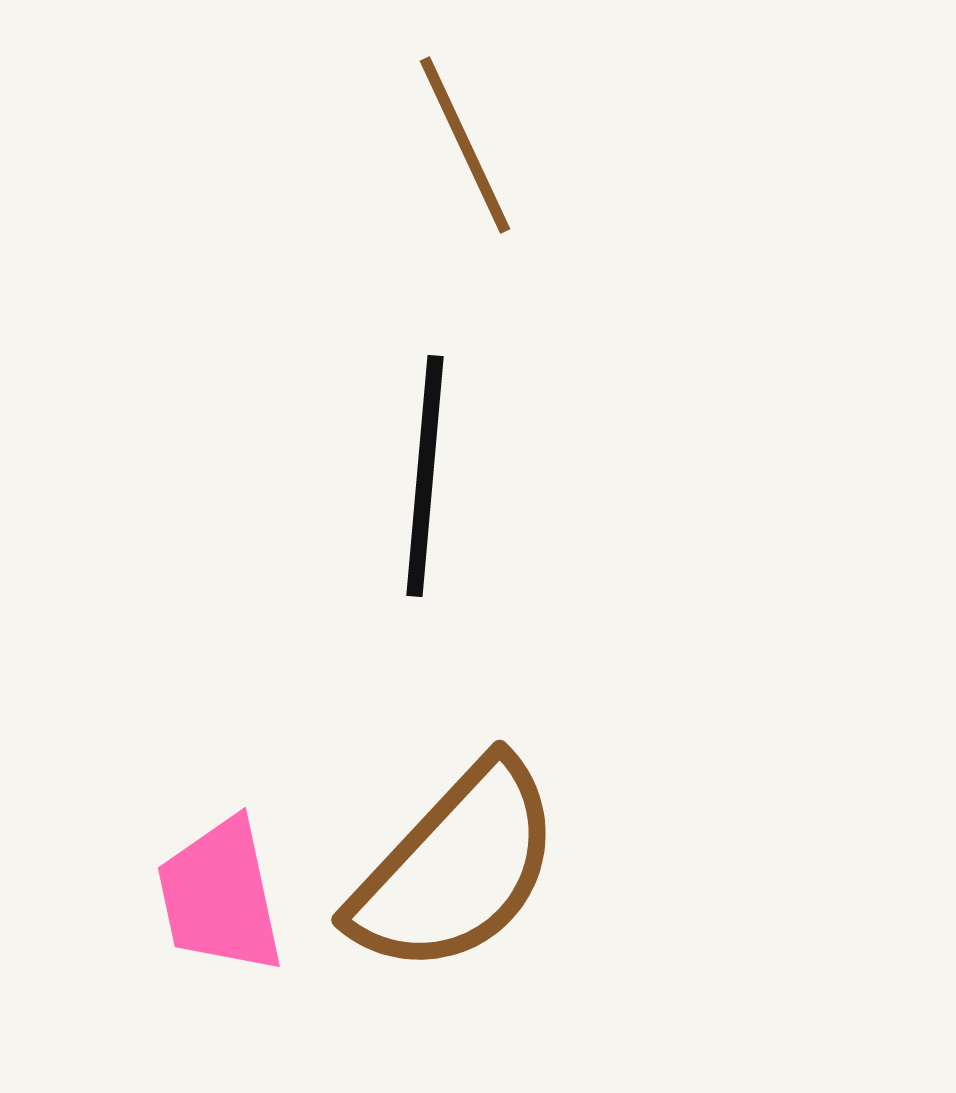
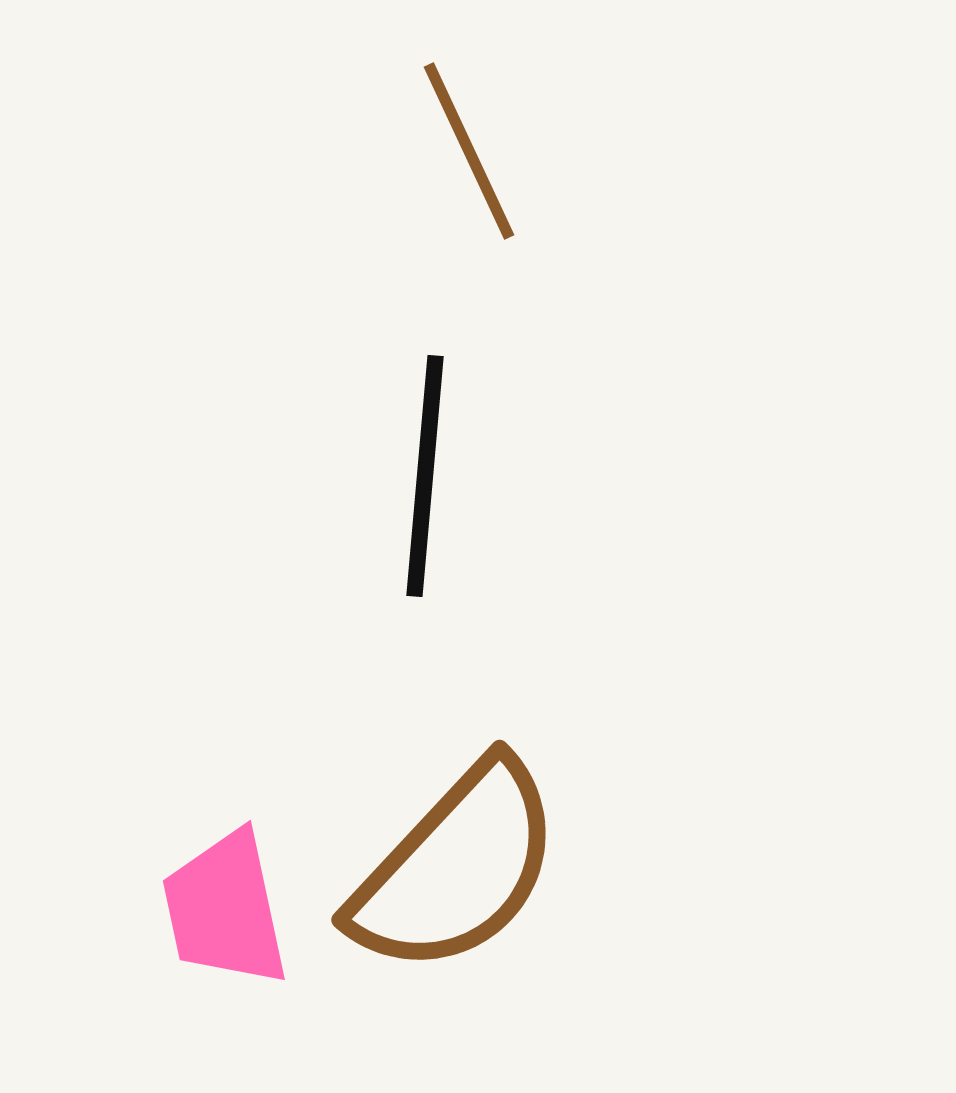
brown line: moved 4 px right, 6 px down
pink trapezoid: moved 5 px right, 13 px down
